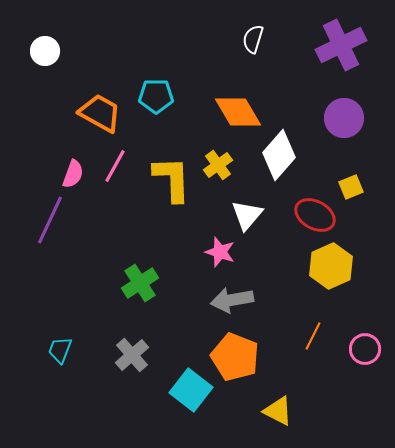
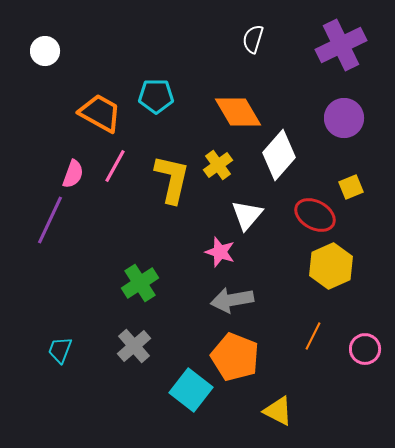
yellow L-shape: rotated 15 degrees clockwise
gray cross: moved 2 px right, 9 px up
